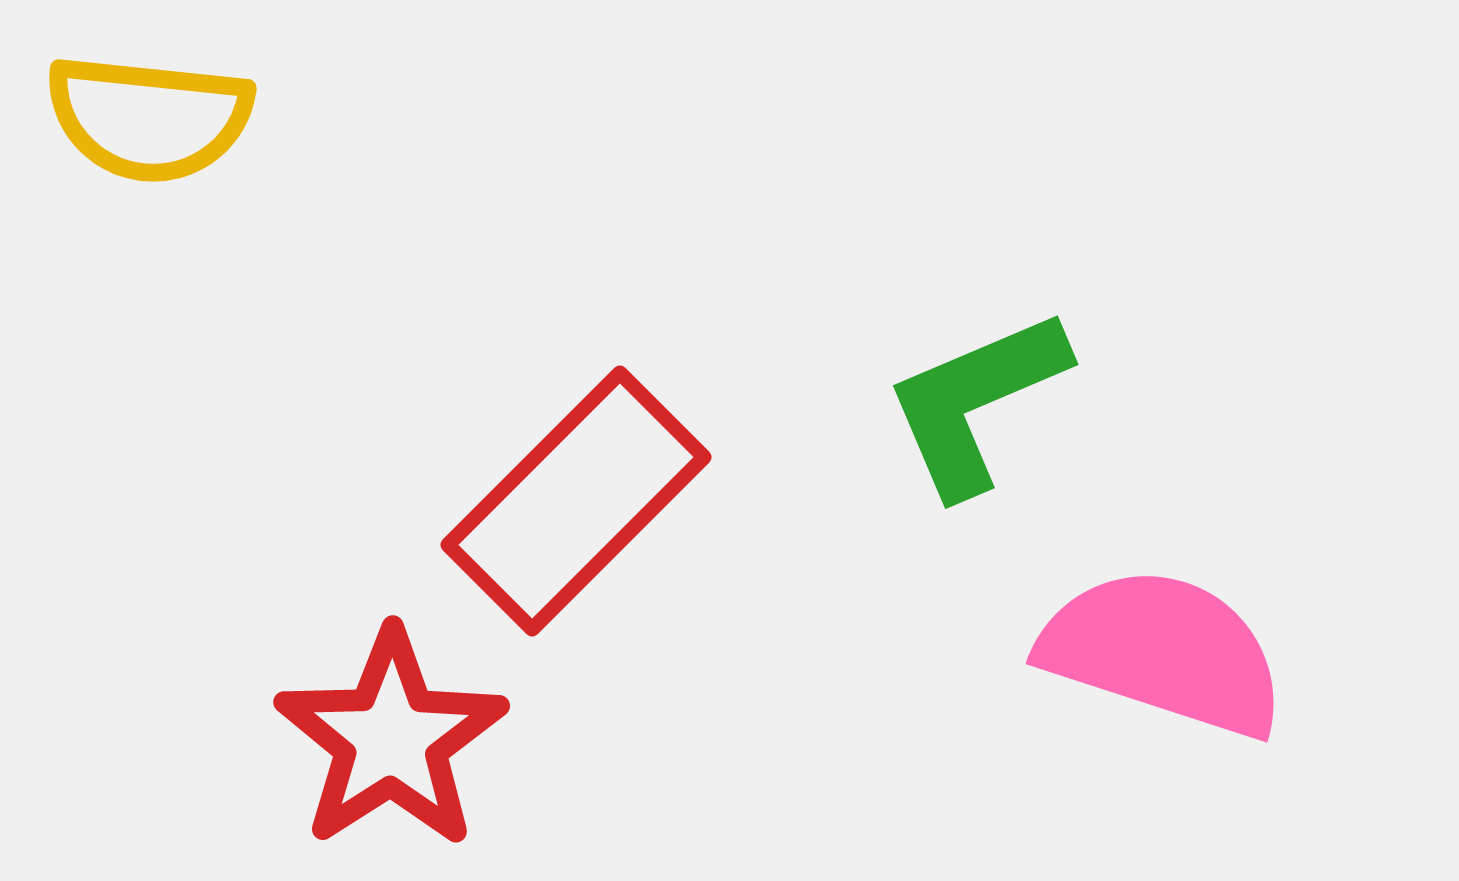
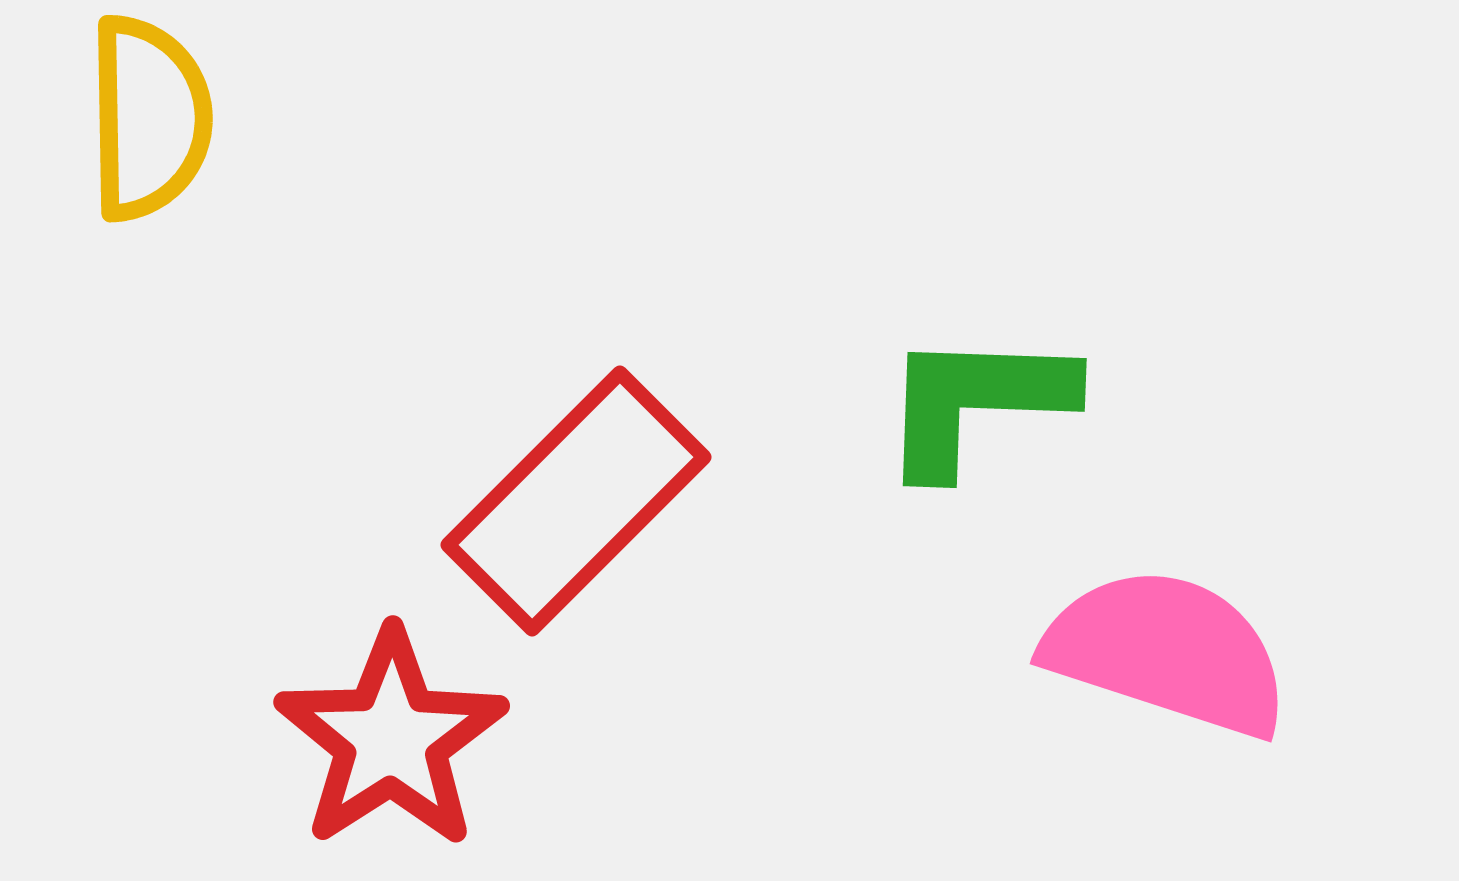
yellow semicircle: rotated 97 degrees counterclockwise
green L-shape: rotated 25 degrees clockwise
pink semicircle: moved 4 px right
